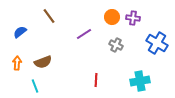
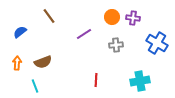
gray cross: rotated 32 degrees counterclockwise
